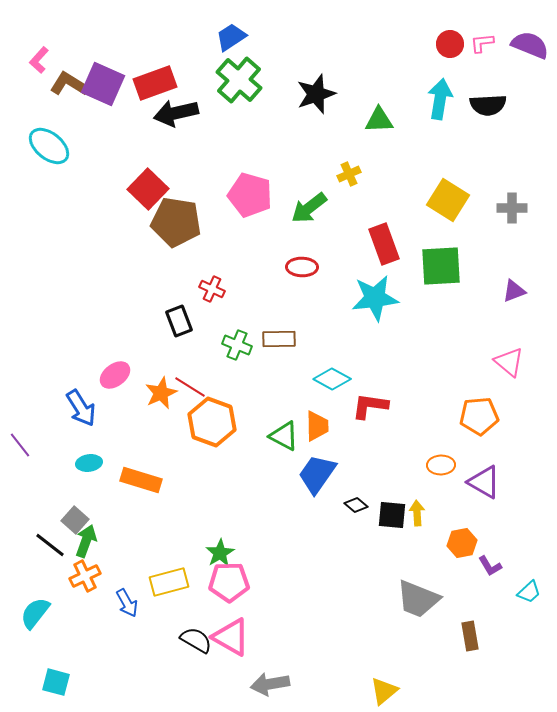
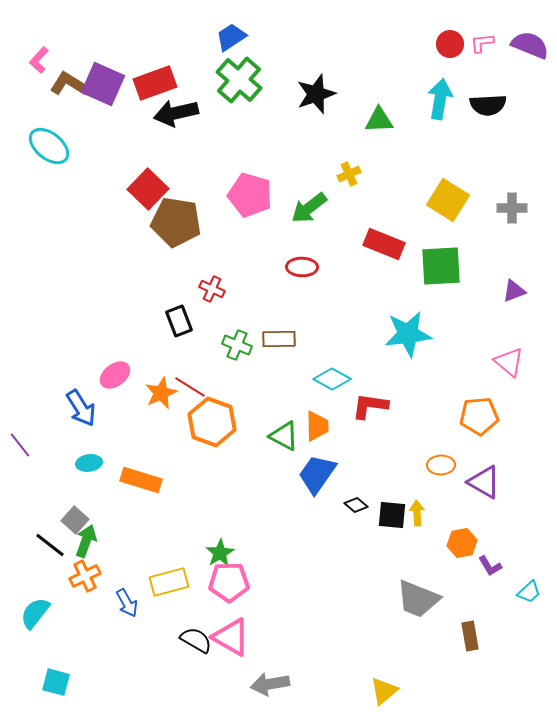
red rectangle at (384, 244): rotated 48 degrees counterclockwise
cyan star at (375, 298): moved 33 px right, 36 px down
